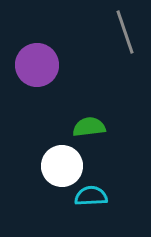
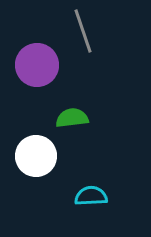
gray line: moved 42 px left, 1 px up
green semicircle: moved 17 px left, 9 px up
white circle: moved 26 px left, 10 px up
